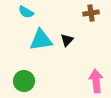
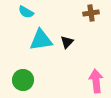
black triangle: moved 2 px down
green circle: moved 1 px left, 1 px up
